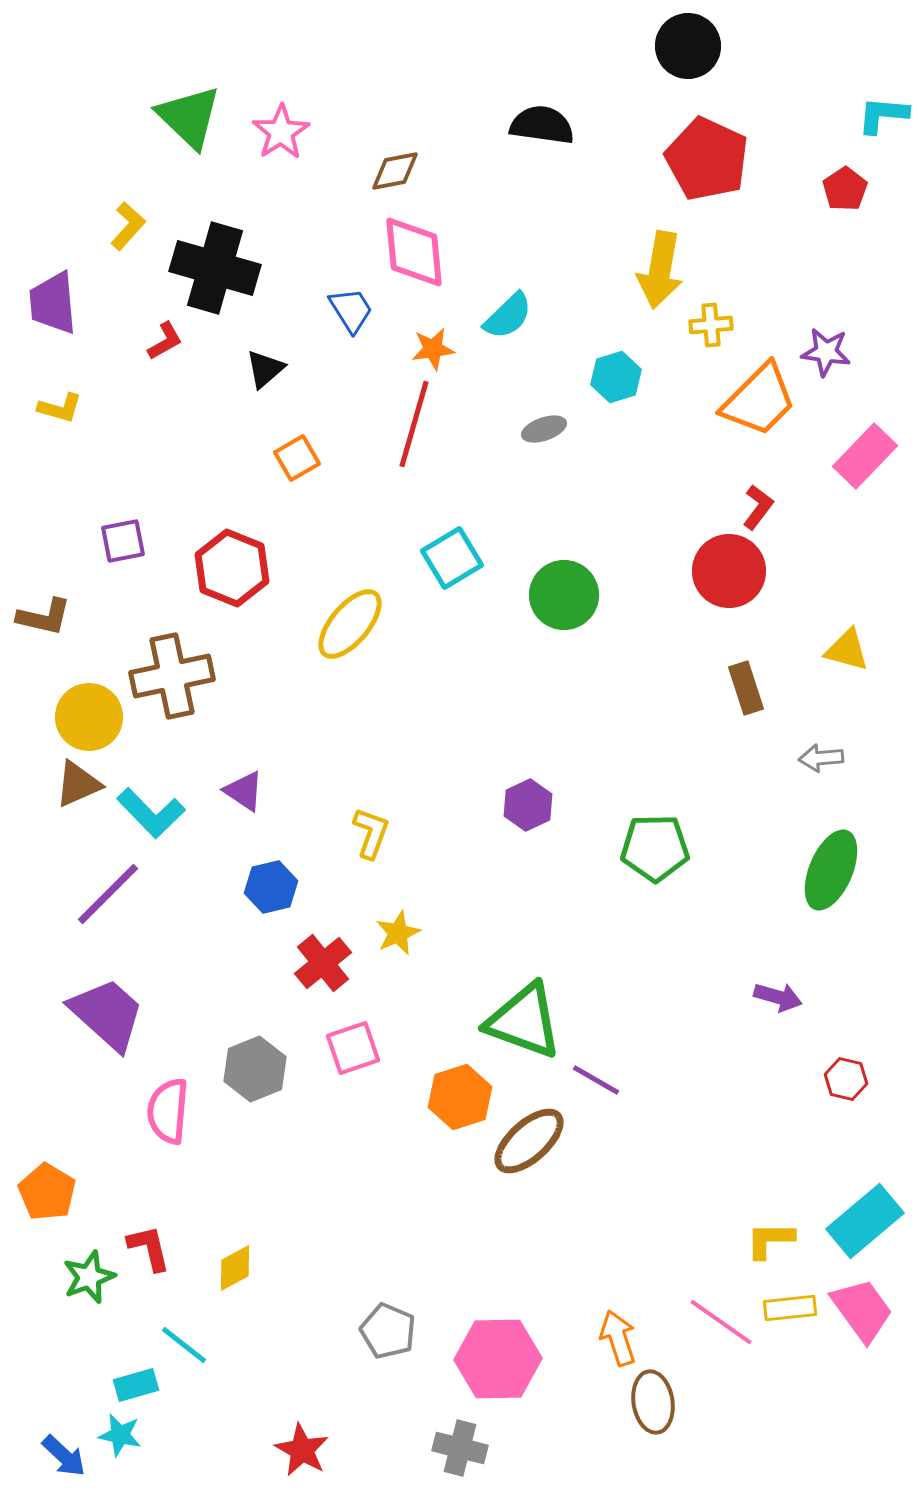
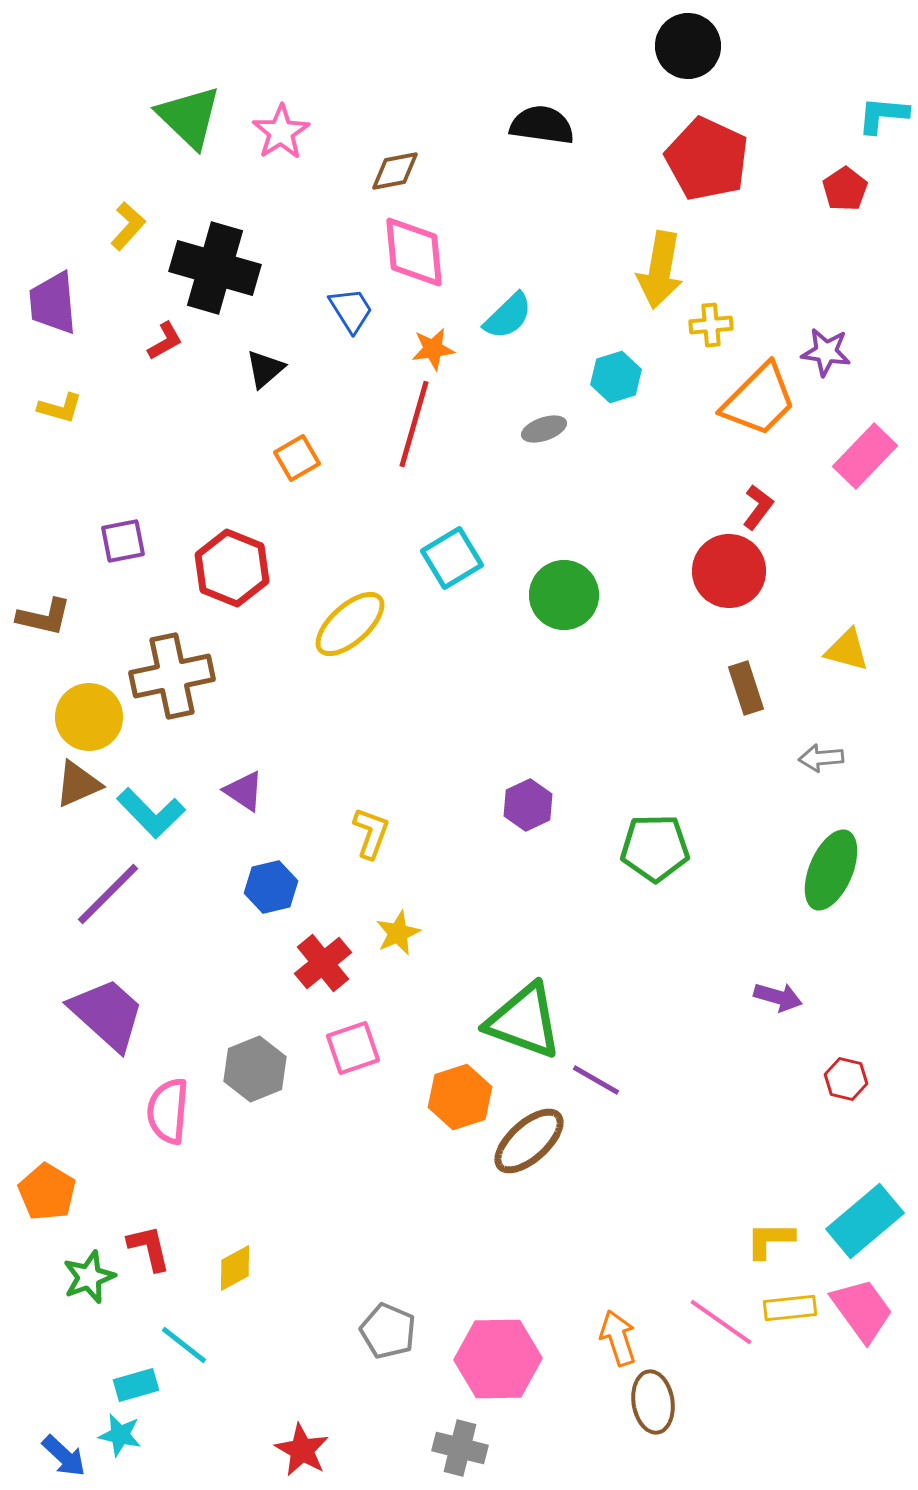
yellow ellipse at (350, 624): rotated 8 degrees clockwise
